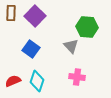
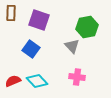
purple square: moved 4 px right, 4 px down; rotated 25 degrees counterclockwise
green hexagon: rotated 15 degrees counterclockwise
gray triangle: moved 1 px right
cyan diamond: rotated 60 degrees counterclockwise
